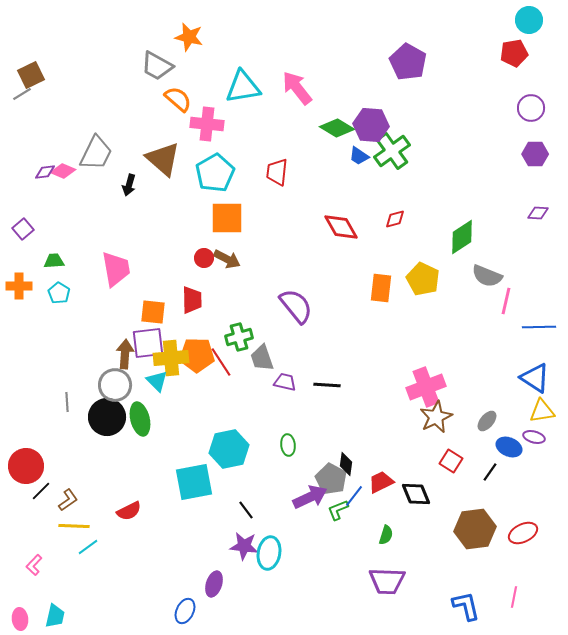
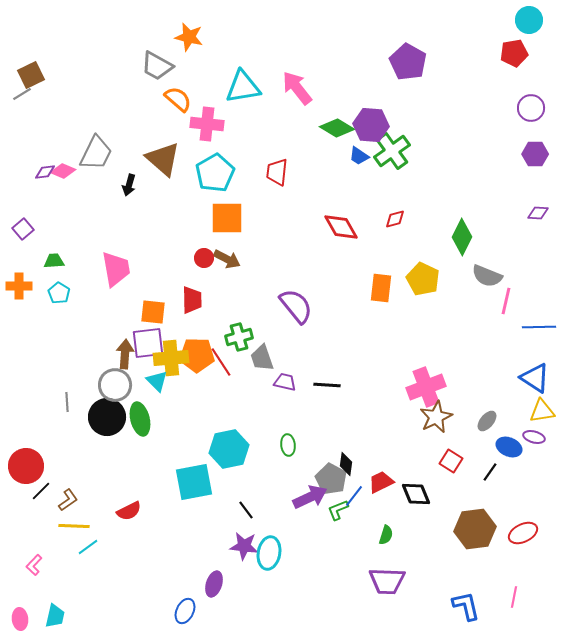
green diamond at (462, 237): rotated 30 degrees counterclockwise
